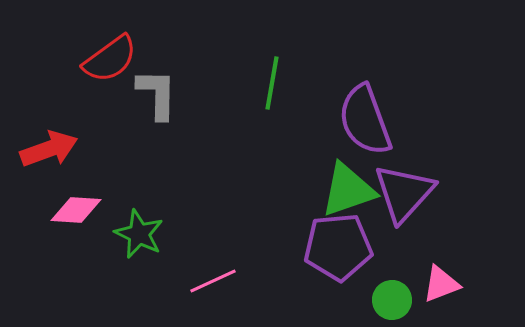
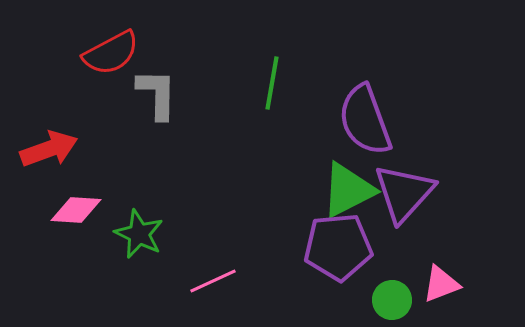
red semicircle: moved 1 px right, 6 px up; rotated 8 degrees clockwise
green triangle: rotated 8 degrees counterclockwise
